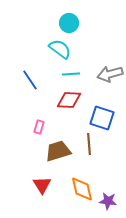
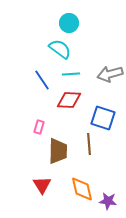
blue line: moved 12 px right
blue square: moved 1 px right
brown trapezoid: rotated 108 degrees clockwise
